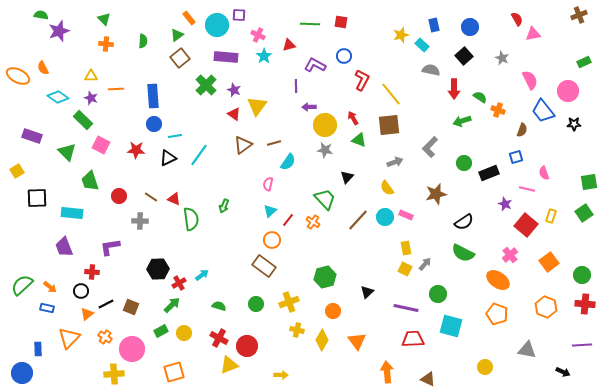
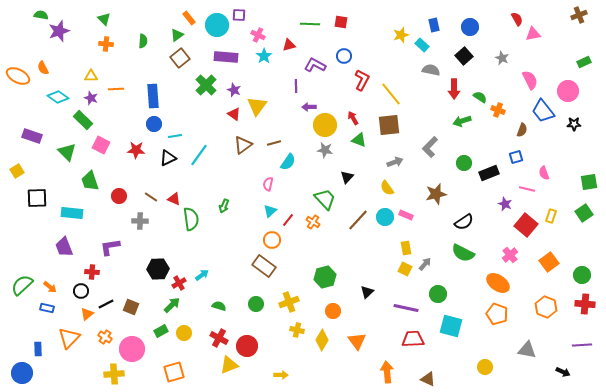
orange ellipse at (498, 280): moved 3 px down
